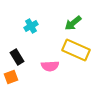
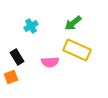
yellow rectangle: moved 1 px right
pink semicircle: moved 4 px up
